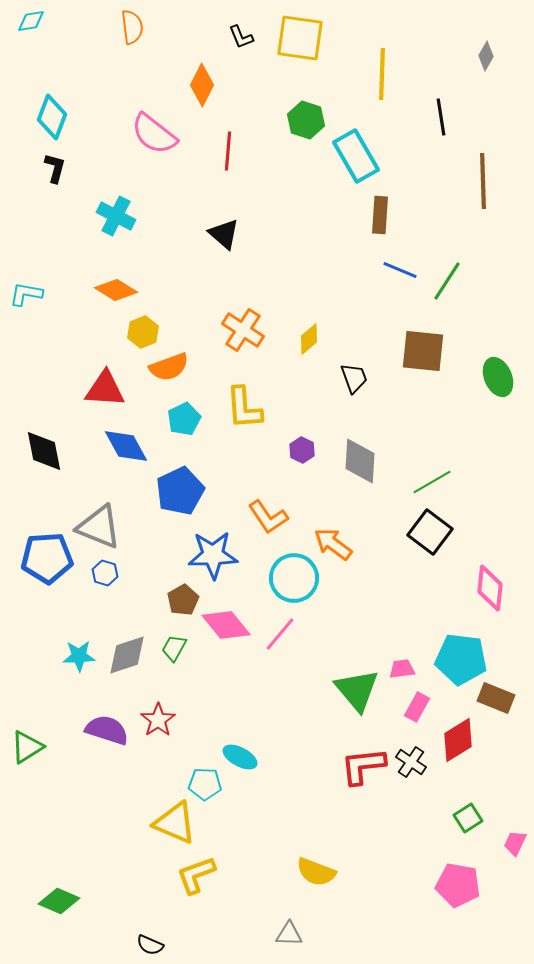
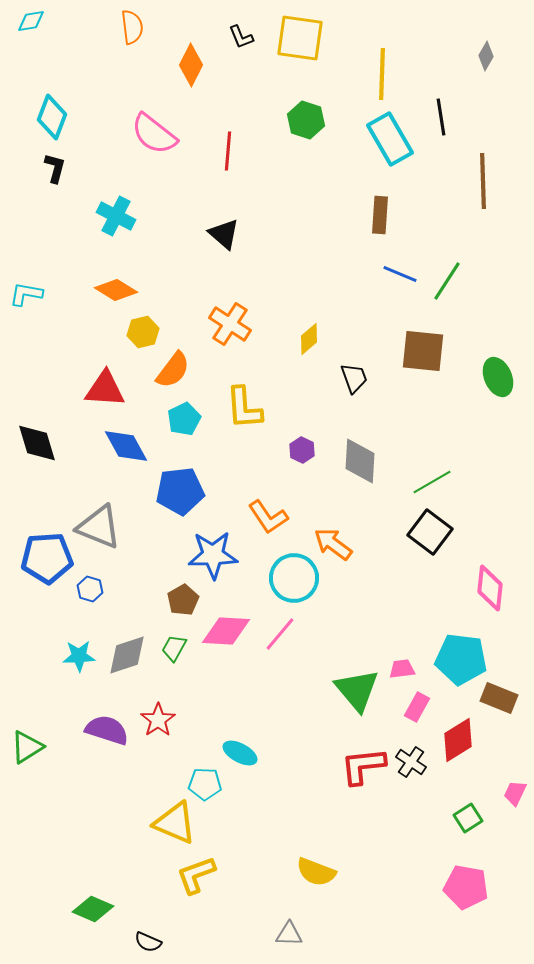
orange diamond at (202, 85): moved 11 px left, 20 px up
cyan rectangle at (356, 156): moved 34 px right, 17 px up
blue line at (400, 270): moved 4 px down
orange cross at (243, 330): moved 13 px left, 6 px up
yellow hexagon at (143, 332): rotated 8 degrees clockwise
orange semicircle at (169, 367): moved 4 px right, 3 px down; rotated 33 degrees counterclockwise
black diamond at (44, 451): moved 7 px left, 8 px up; rotated 6 degrees counterclockwise
blue pentagon at (180, 491): rotated 18 degrees clockwise
blue hexagon at (105, 573): moved 15 px left, 16 px down
pink diamond at (226, 625): moved 6 px down; rotated 48 degrees counterclockwise
brown rectangle at (496, 698): moved 3 px right
cyan ellipse at (240, 757): moved 4 px up
pink trapezoid at (515, 843): moved 50 px up
pink pentagon at (458, 885): moved 8 px right, 2 px down
green diamond at (59, 901): moved 34 px right, 8 px down
black semicircle at (150, 945): moved 2 px left, 3 px up
